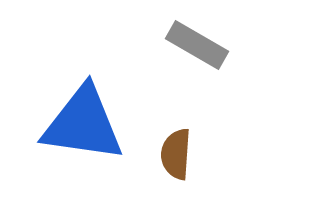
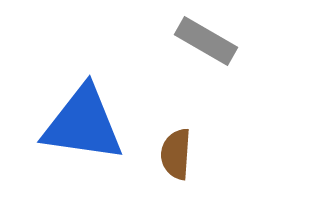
gray rectangle: moved 9 px right, 4 px up
